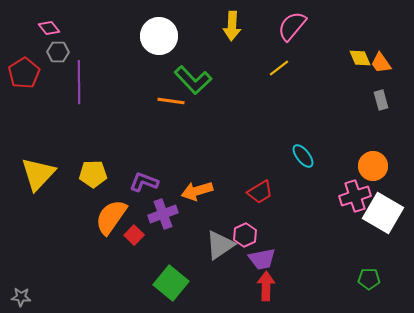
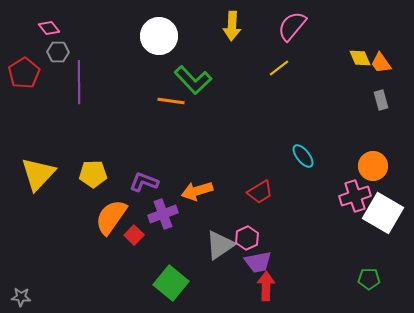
pink hexagon: moved 2 px right, 3 px down
purple trapezoid: moved 4 px left, 3 px down
